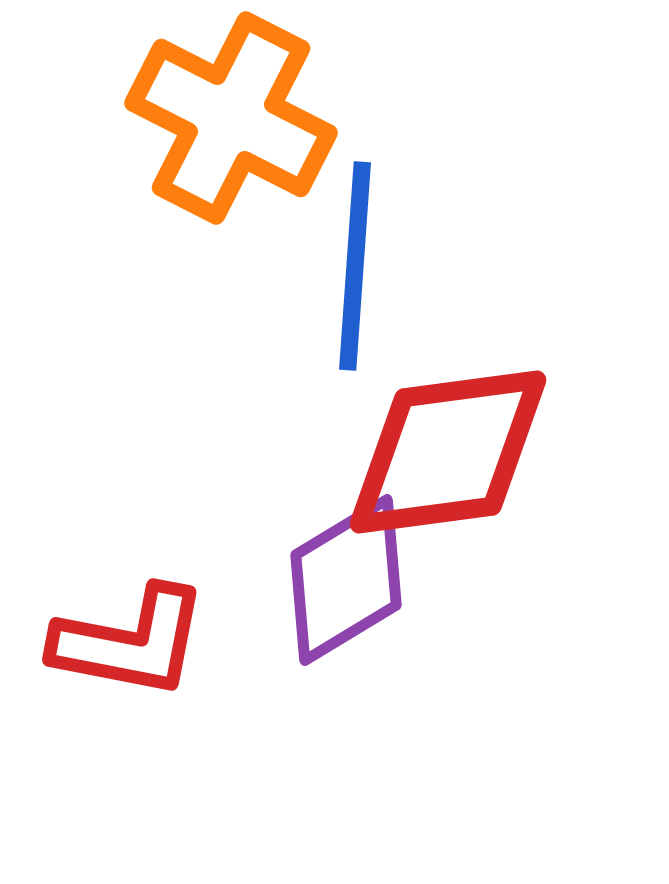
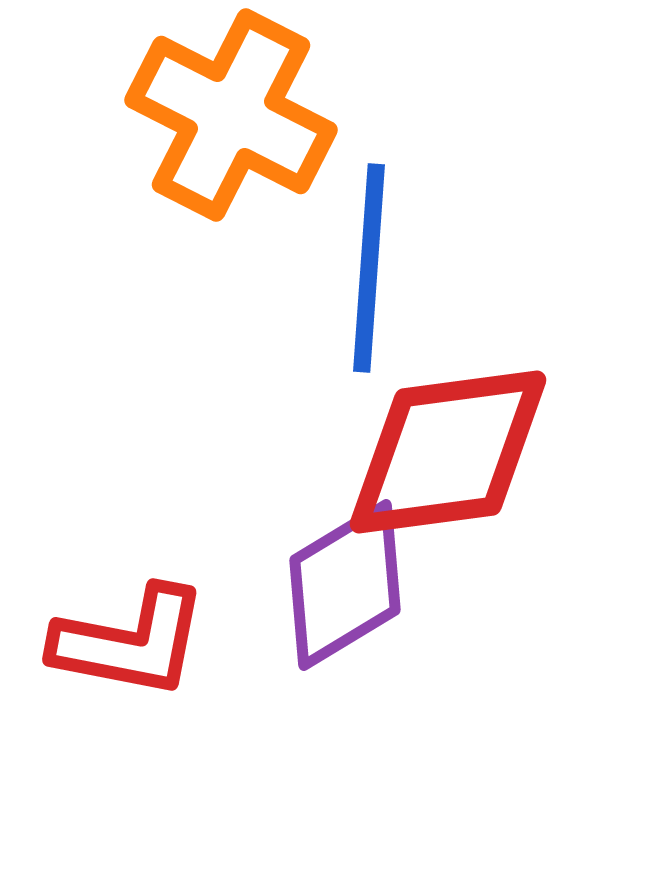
orange cross: moved 3 px up
blue line: moved 14 px right, 2 px down
purple diamond: moved 1 px left, 5 px down
